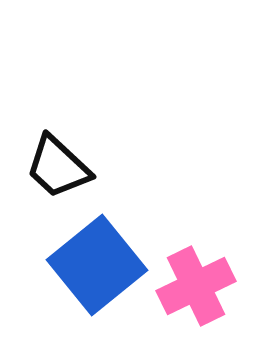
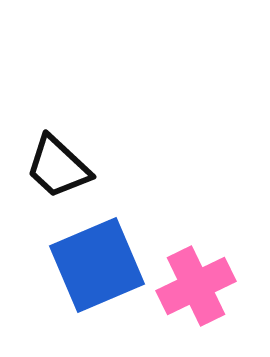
blue square: rotated 16 degrees clockwise
